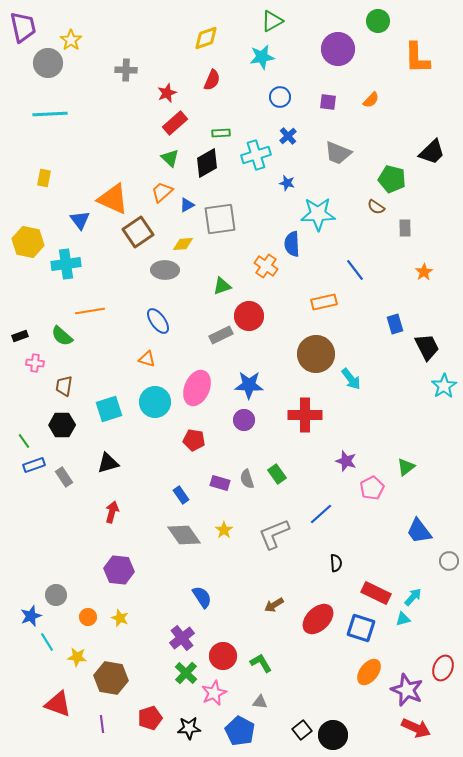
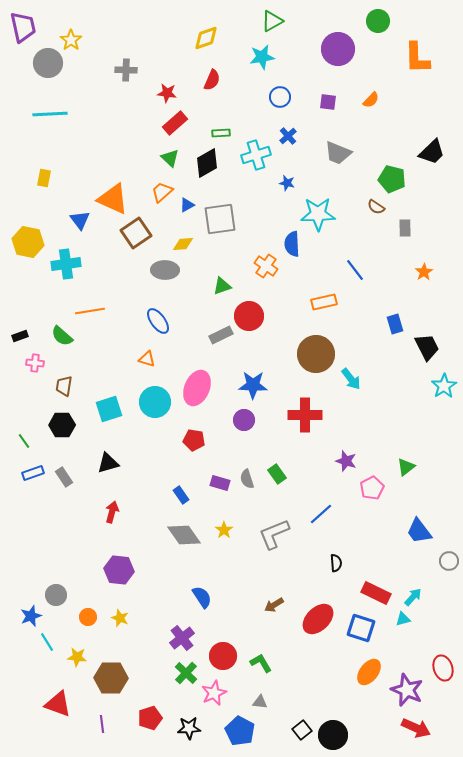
red star at (167, 93): rotated 30 degrees clockwise
brown square at (138, 232): moved 2 px left, 1 px down
blue star at (249, 385): moved 4 px right
blue rectangle at (34, 465): moved 1 px left, 8 px down
red ellipse at (443, 668): rotated 40 degrees counterclockwise
brown hexagon at (111, 678): rotated 8 degrees counterclockwise
